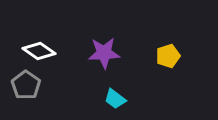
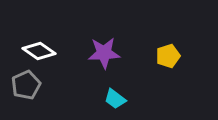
gray pentagon: rotated 12 degrees clockwise
